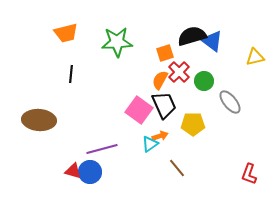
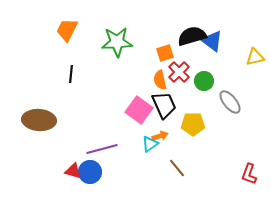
orange trapezoid: moved 1 px right, 3 px up; rotated 130 degrees clockwise
orange semicircle: rotated 42 degrees counterclockwise
